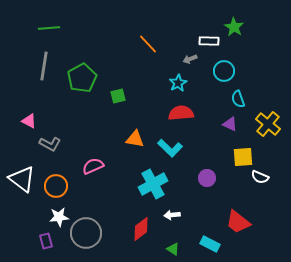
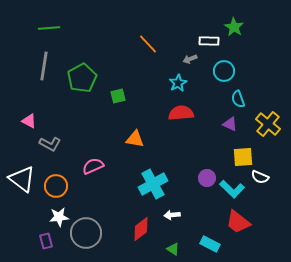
cyan L-shape: moved 62 px right, 41 px down
